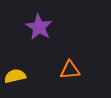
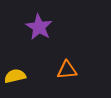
orange triangle: moved 3 px left
